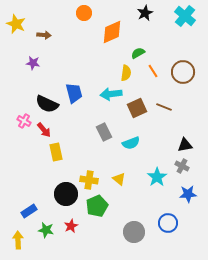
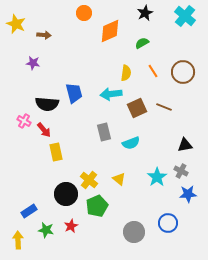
orange diamond: moved 2 px left, 1 px up
green semicircle: moved 4 px right, 10 px up
black semicircle: rotated 20 degrees counterclockwise
gray rectangle: rotated 12 degrees clockwise
gray cross: moved 1 px left, 5 px down
yellow cross: rotated 30 degrees clockwise
